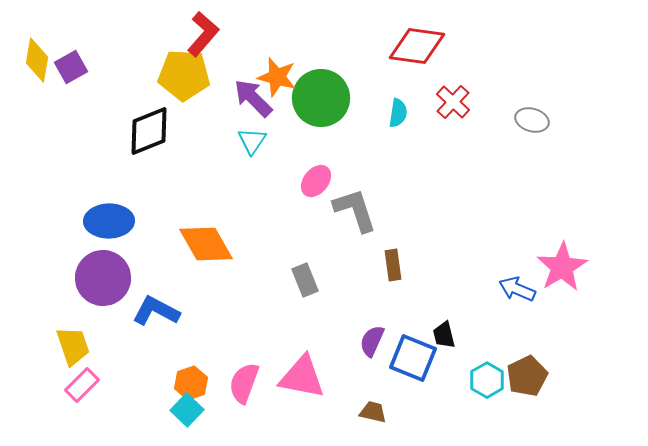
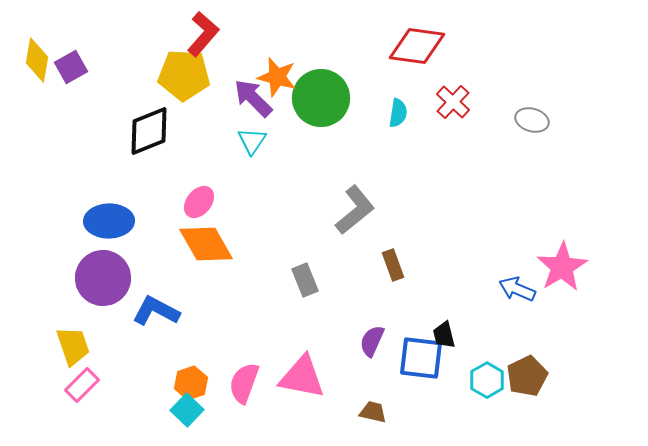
pink ellipse: moved 117 px left, 21 px down
gray L-shape: rotated 69 degrees clockwise
brown rectangle: rotated 12 degrees counterclockwise
blue square: moved 8 px right; rotated 15 degrees counterclockwise
